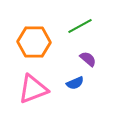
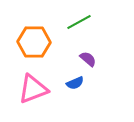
green line: moved 1 px left, 4 px up
